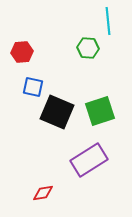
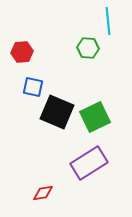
green square: moved 5 px left, 6 px down; rotated 8 degrees counterclockwise
purple rectangle: moved 3 px down
